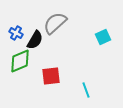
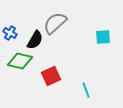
blue cross: moved 6 px left
cyan square: rotated 21 degrees clockwise
green diamond: rotated 35 degrees clockwise
red square: rotated 18 degrees counterclockwise
